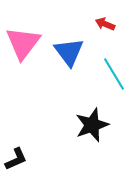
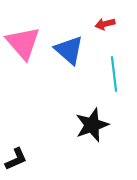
red arrow: rotated 36 degrees counterclockwise
pink triangle: rotated 18 degrees counterclockwise
blue triangle: moved 2 px up; rotated 12 degrees counterclockwise
cyan line: rotated 24 degrees clockwise
